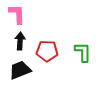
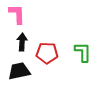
black arrow: moved 2 px right, 1 px down
red pentagon: moved 2 px down
black trapezoid: moved 1 px left, 1 px down; rotated 10 degrees clockwise
